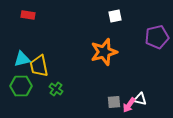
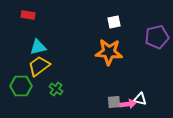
white square: moved 1 px left, 6 px down
orange star: moved 5 px right; rotated 20 degrees clockwise
cyan triangle: moved 16 px right, 12 px up
yellow trapezoid: rotated 65 degrees clockwise
pink arrow: moved 1 px left, 1 px up; rotated 133 degrees counterclockwise
